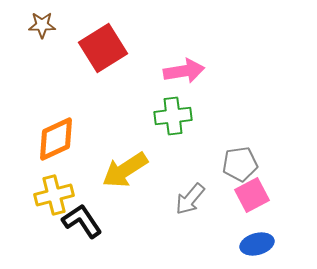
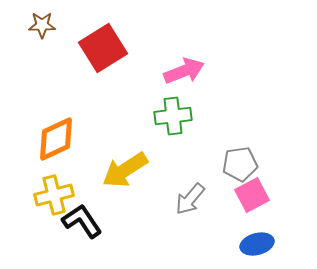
pink arrow: rotated 12 degrees counterclockwise
